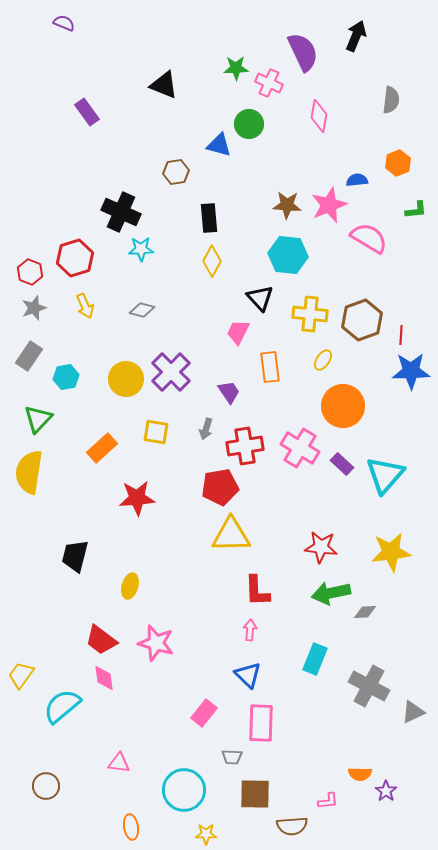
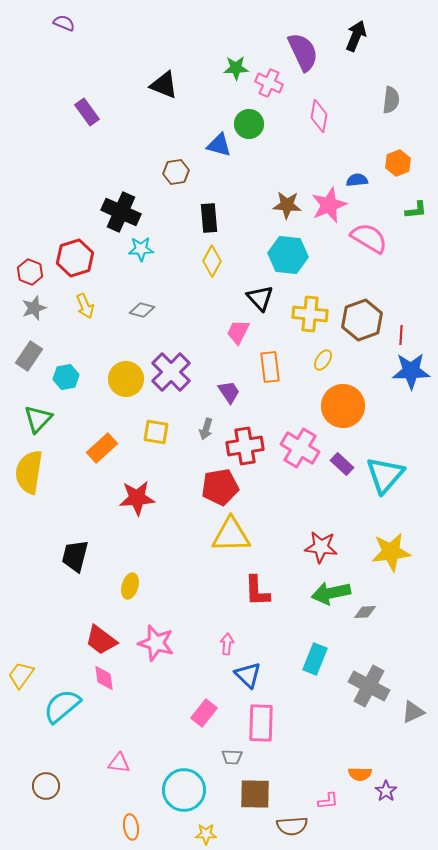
pink arrow at (250, 630): moved 23 px left, 14 px down
